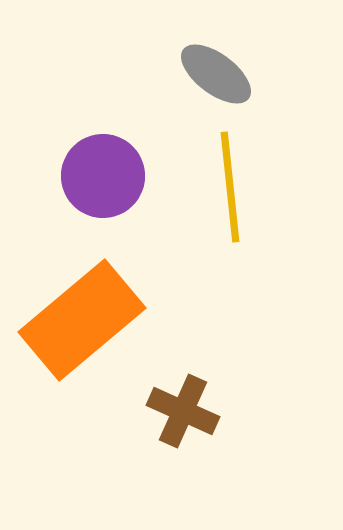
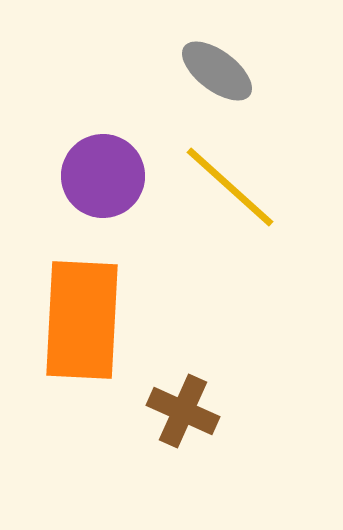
gray ellipse: moved 1 px right, 3 px up
yellow line: rotated 42 degrees counterclockwise
orange rectangle: rotated 47 degrees counterclockwise
